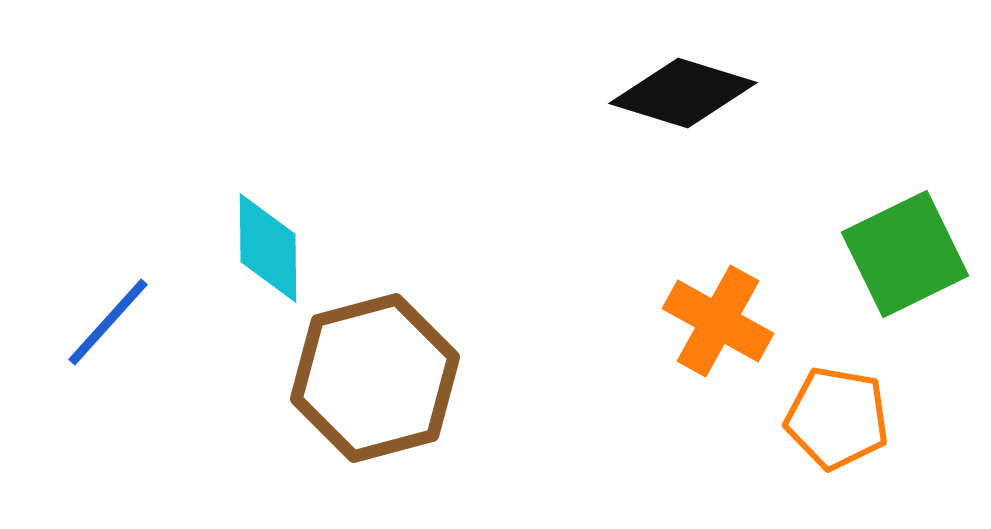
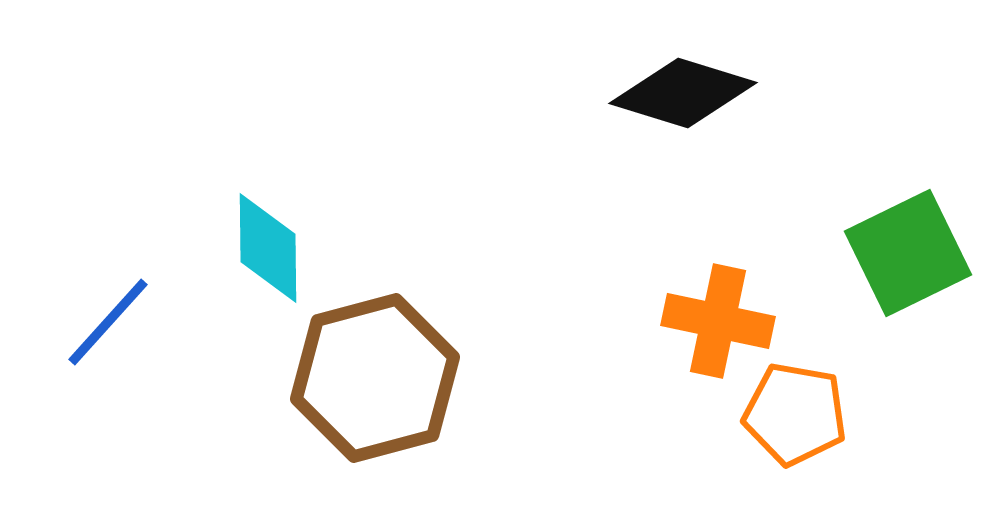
green square: moved 3 px right, 1 px up
orange cross: rotated 17 degrees counterclockwise
orange pentagon: moved 42 px left, 4 px up
